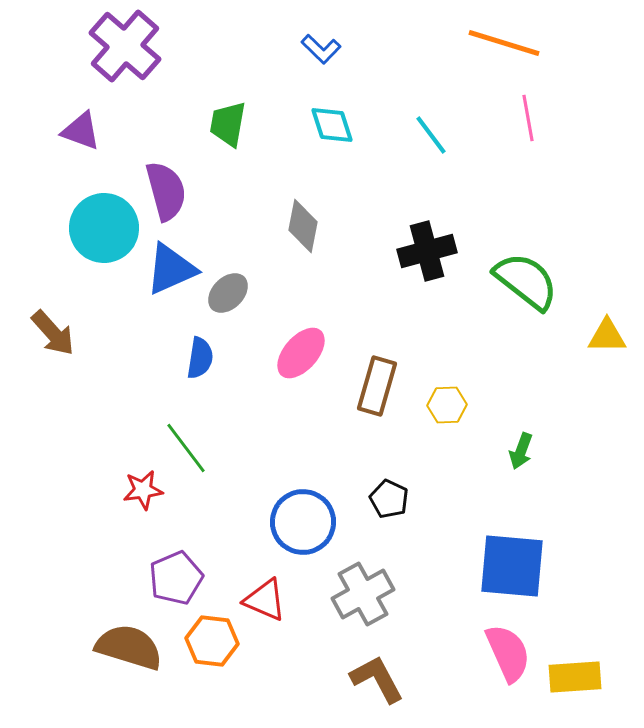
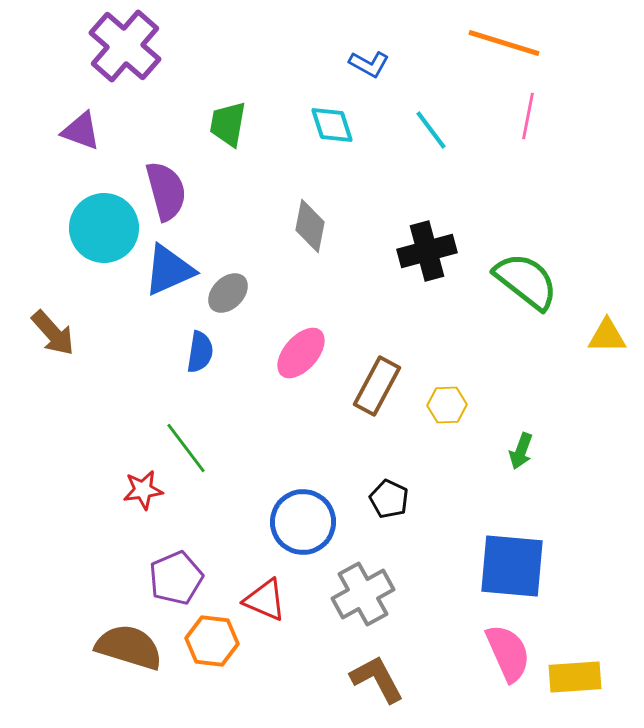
blue L-shape: moved 48 px right, 15 px down; rotated 15 degrees counterclockwise
pink line: moved 2 px up; rotated 21 degrees clockwise
cyan line: moved 5 px up
gray diamond: moved 7 px right
blue triangle: moved 2 px left, 1 px down
blue semicircle: moved 6 px up
brown rectangle: rotated 12 degrees clockwise
